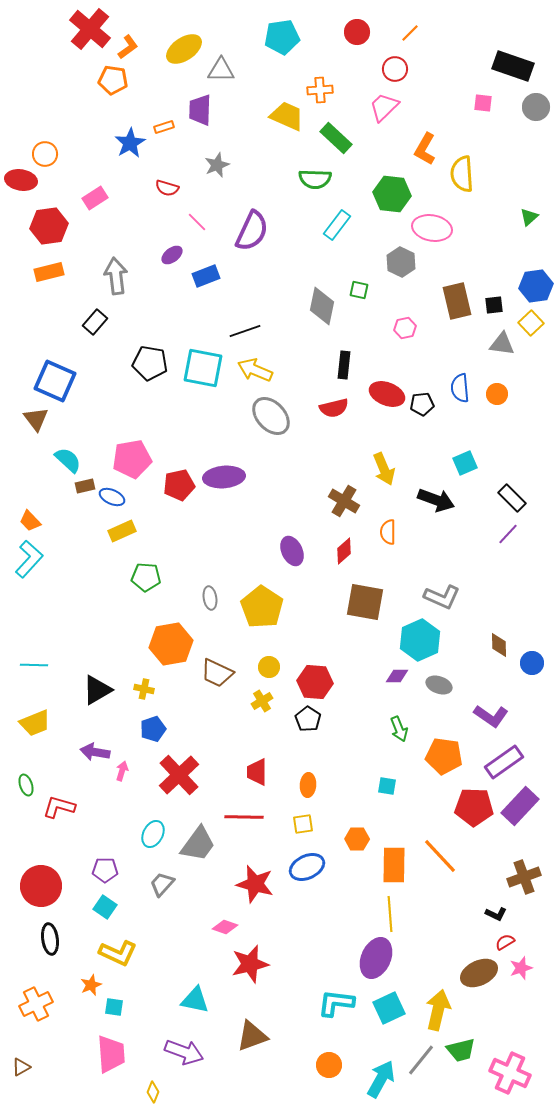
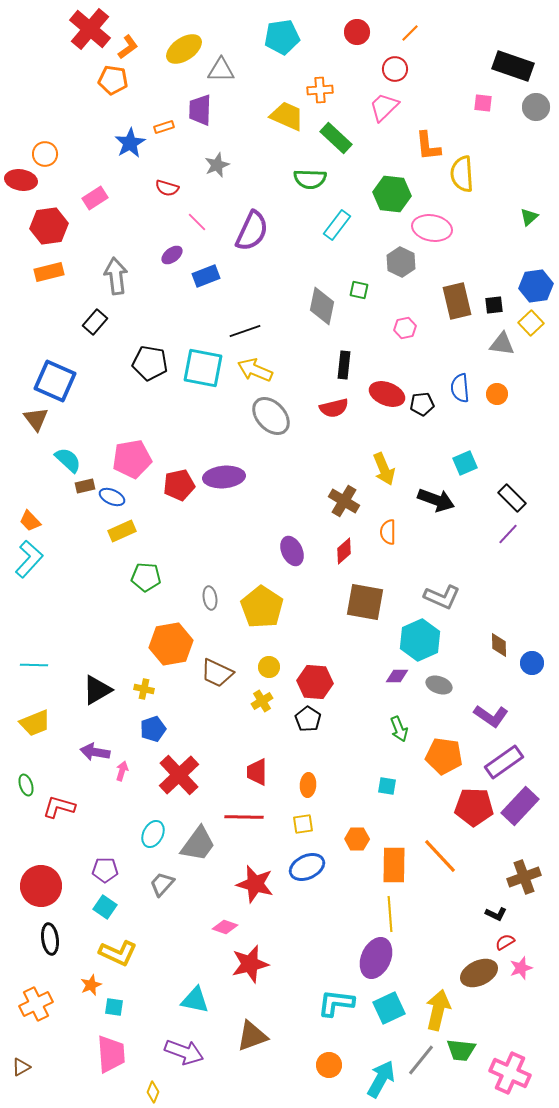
orange L-shape at (425, 149): moved 3 px right, 3 px up; rotated 36 degrees counterclockwise
green semicircle at (315, 179): moved 5 px left
green trapezoid at (461, 1050): rotated 20 degrees clockwise
